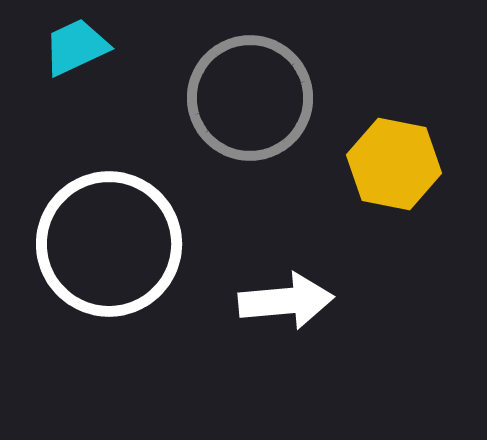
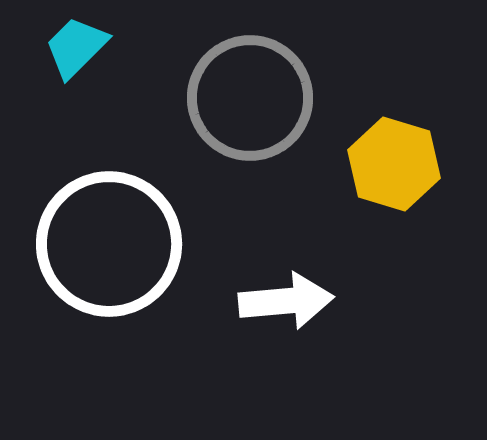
cyan trapezoid: rotated 20 degrees counterclockwise
yellow hexagon: rotated 6 degrees clockwise
